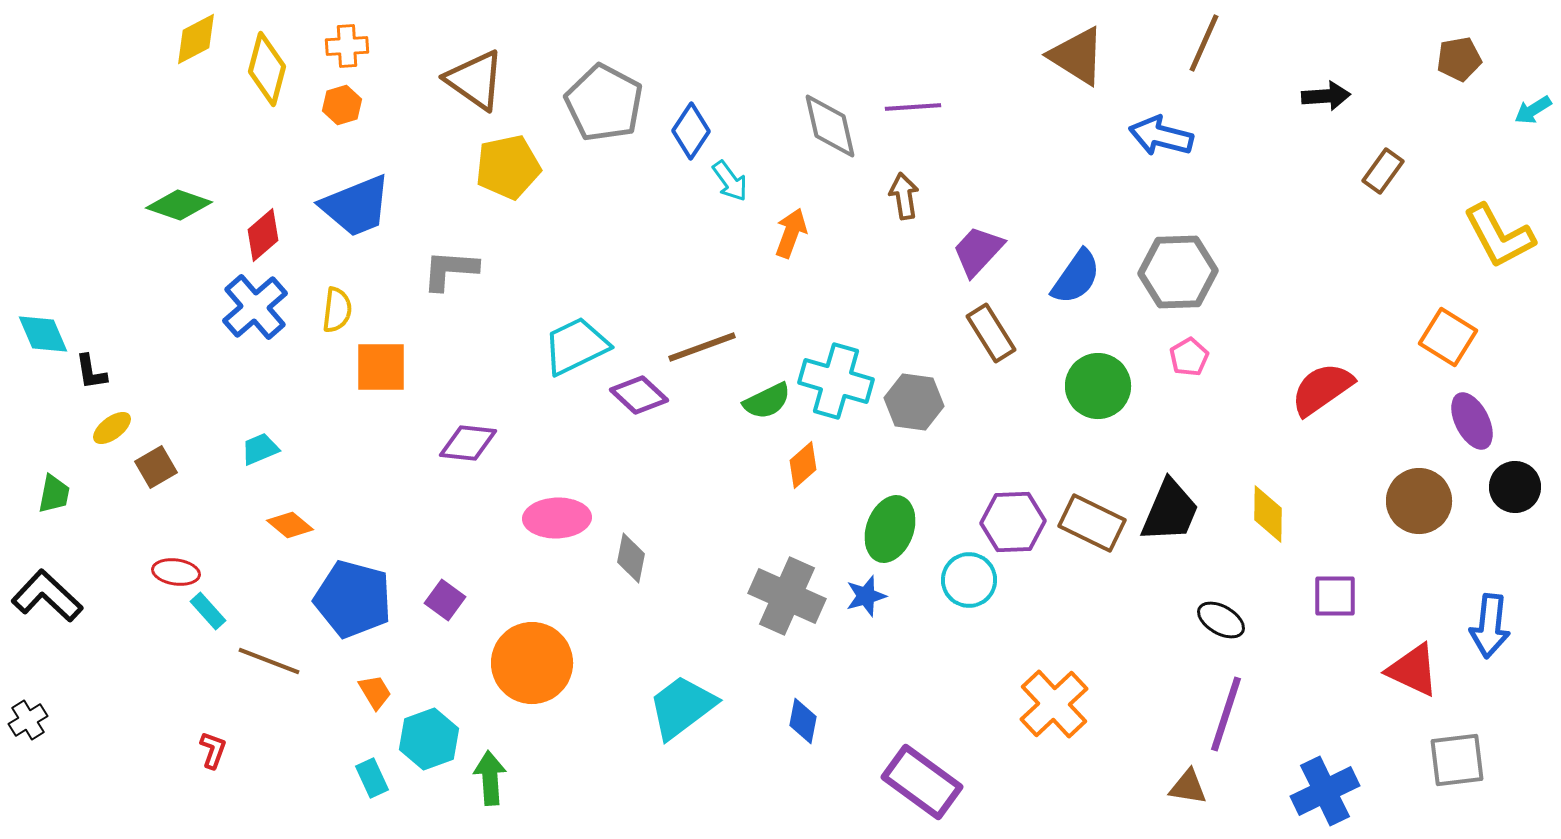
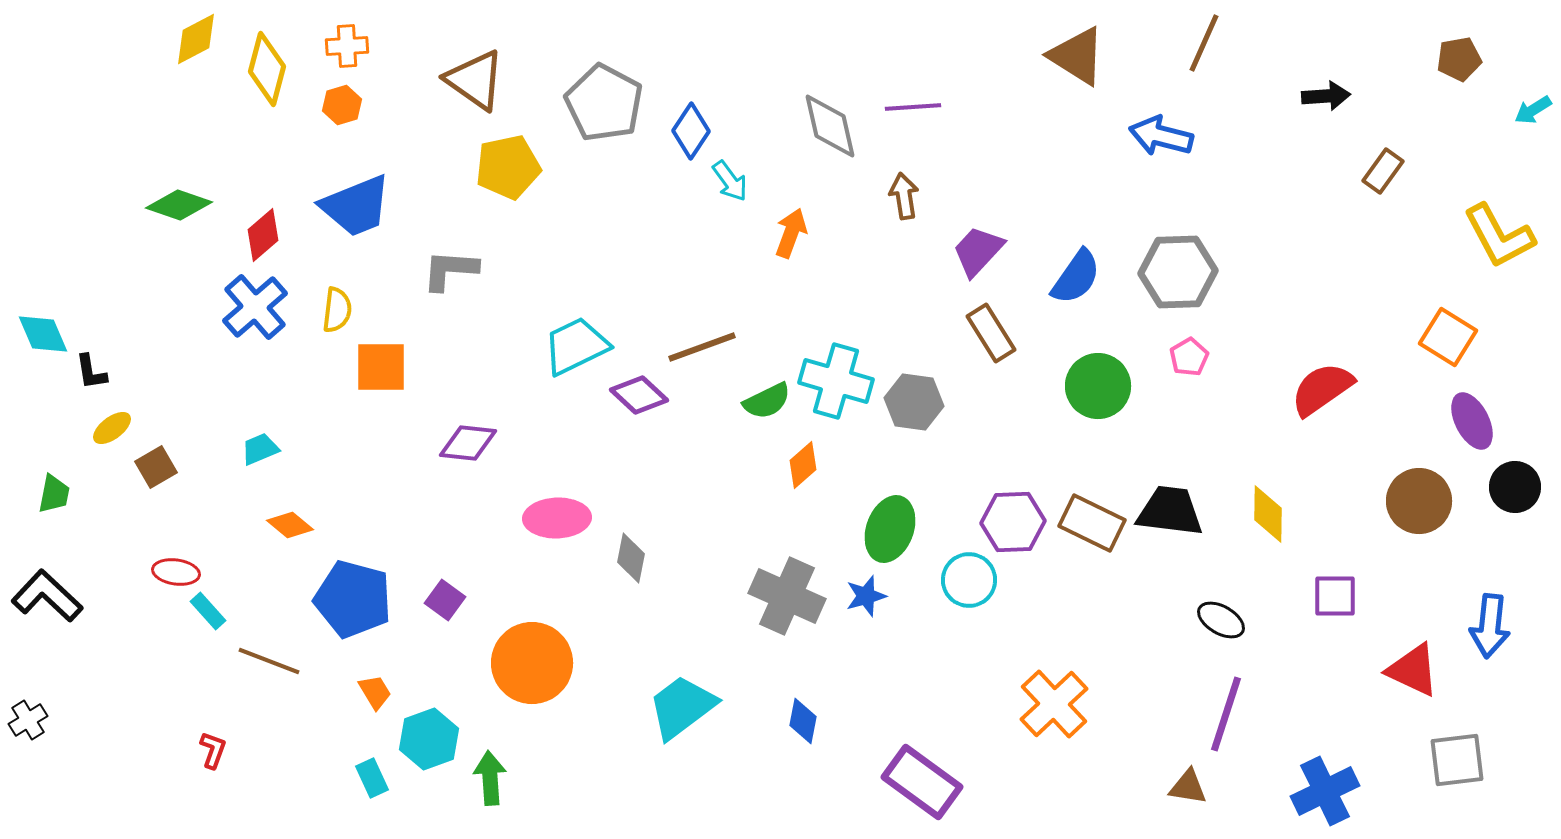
black trapezoid at (1170, 511): rotated 106 degrees counterclockwise
